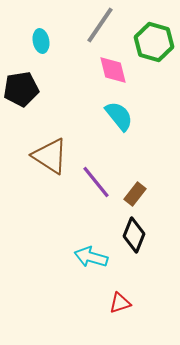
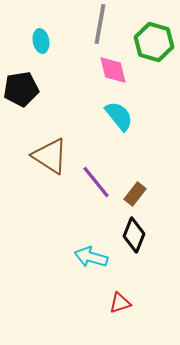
gray line: moved 1 px up; rotated 24 degrees counterclockwise
